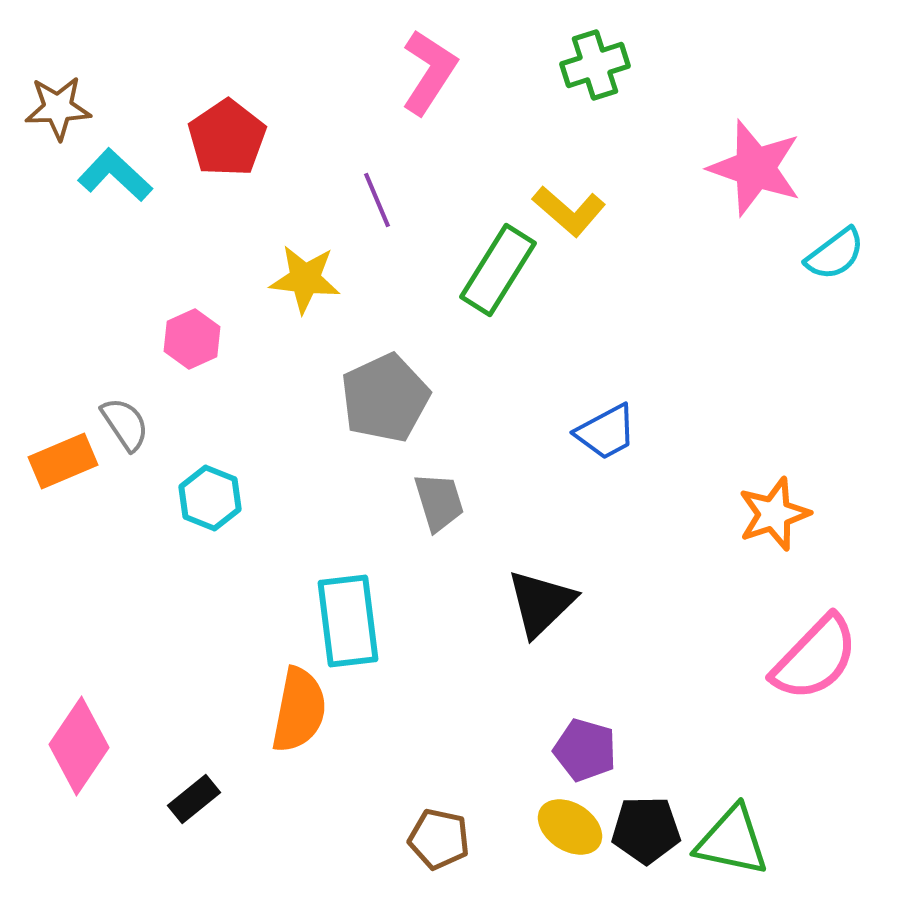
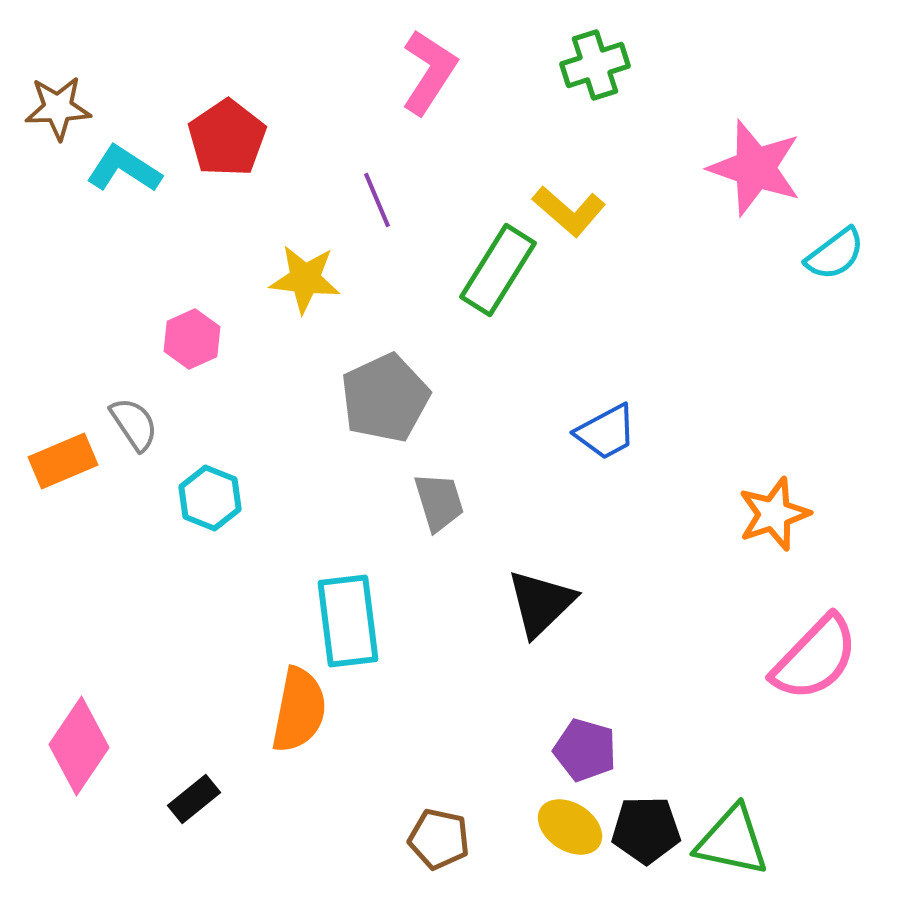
cyan L-shape: moved 9 px right, 6 px up; rotated 10 degrees counterclockwise
gray semicircle: moved 9 px right
